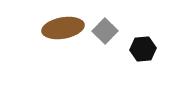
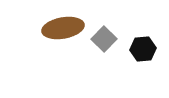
gray square: moved 1 px left, 8 px down
